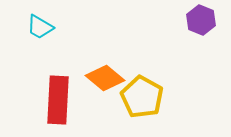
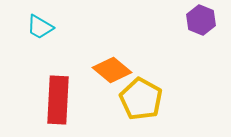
orange diamond: moved 7 px right, 8 px up
yellow pentagon: moved 1 px left, 2 px down
